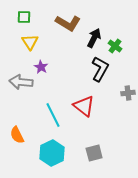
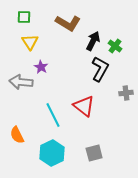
black arrow: moved 1 px left, 3 px down
gray cross: moved 2 px left
